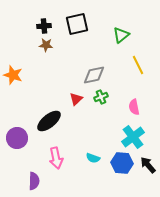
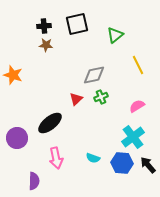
green triangle: moved 6 px left
pink semicircle: moved 3 px right, 1 px up; rotated 70 degrees clockwise
black ellipse: moved 1 px right, 2 px down
